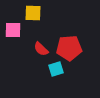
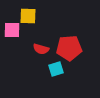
yellow square: moved 5 px left, 3 px down
pink square: moved 1 px left
red semicircle: rotated 28 degrees counterclockwise
